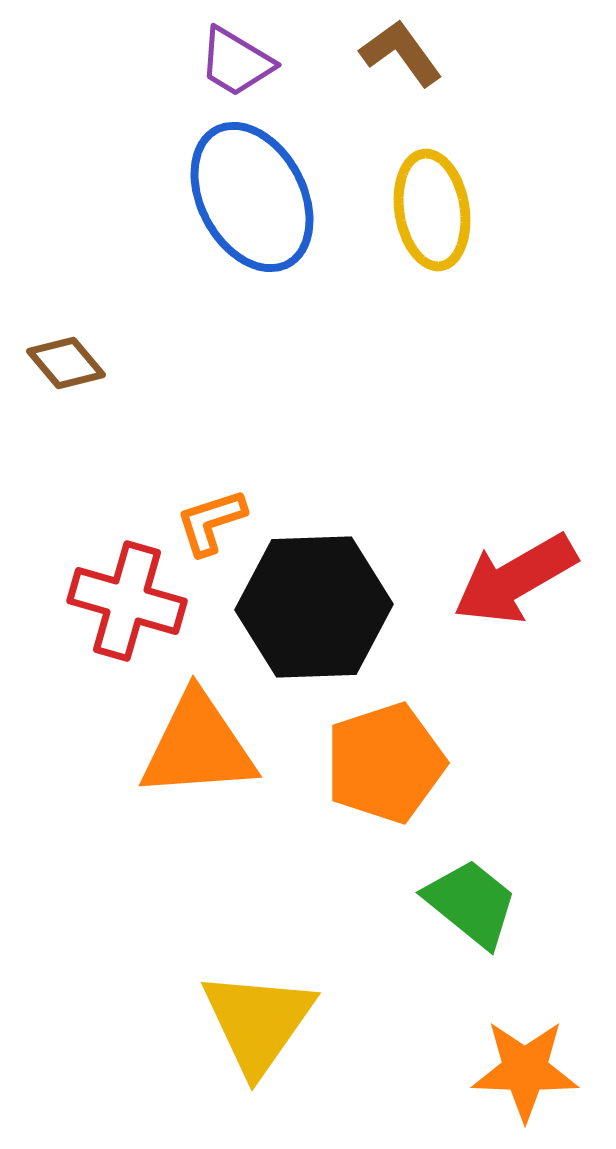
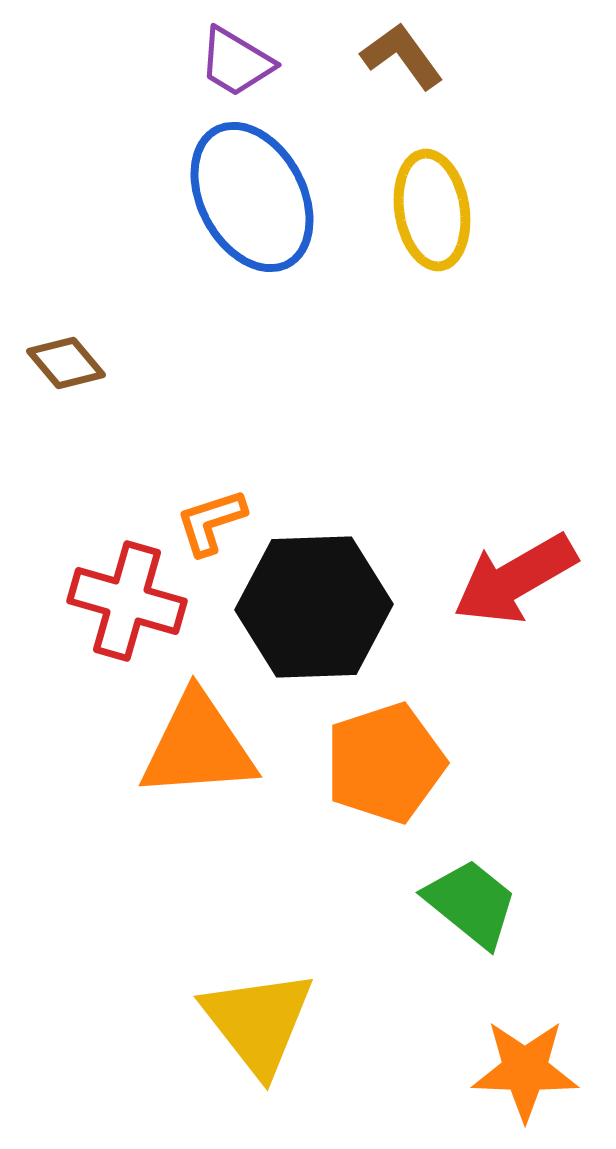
brown L-shape: moved 1 px right, 3 px down
yellow triangle: rotated 13 degrees counterclockwise
